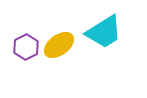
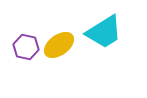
purple hexagon: rotated 20 degrees counterclockwise
